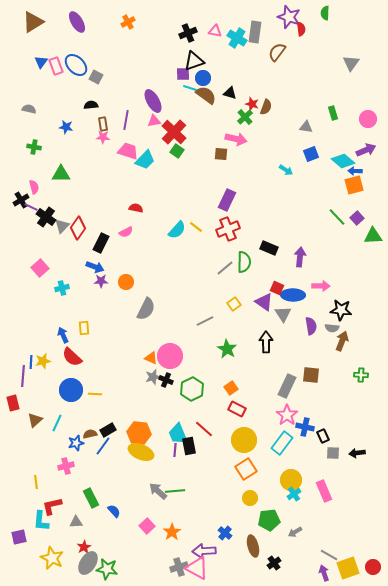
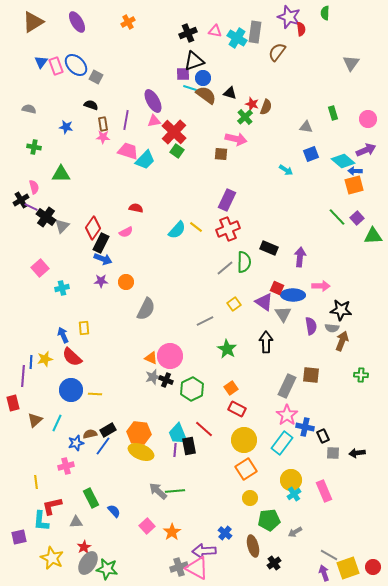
black semicircle at (91, 105): rotated 24 degrees clockwise
red diamond at (78, 228): moved 15 px right
blue arrow at (95, 267): moved 8 px right, 8 px up
yellow star at (43, 361): moved 2 px right, 2 px up
